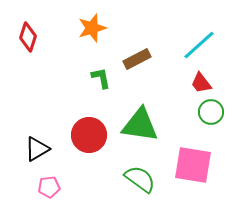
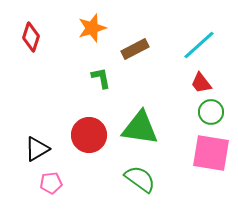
red diamond: moved 3 px right
brown rectangle: moved 2 px left, 10 px up
green triangle: moved 3 px down
pink square: moved 18 px right, 12 px up
pink pentagon: moved 2 px right, 4 px up
